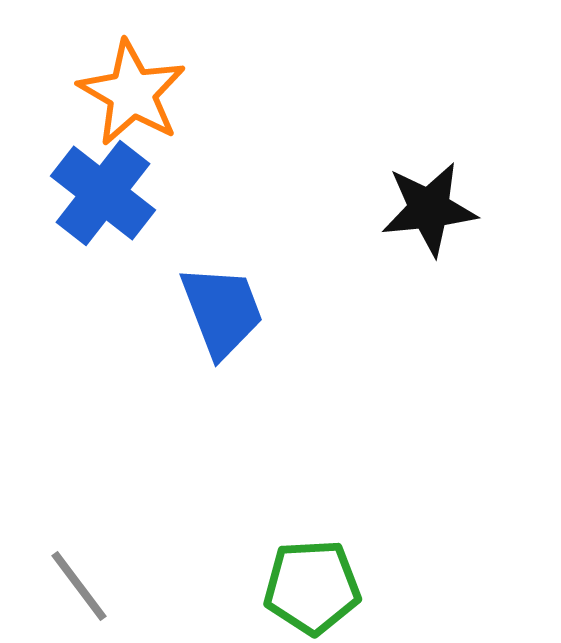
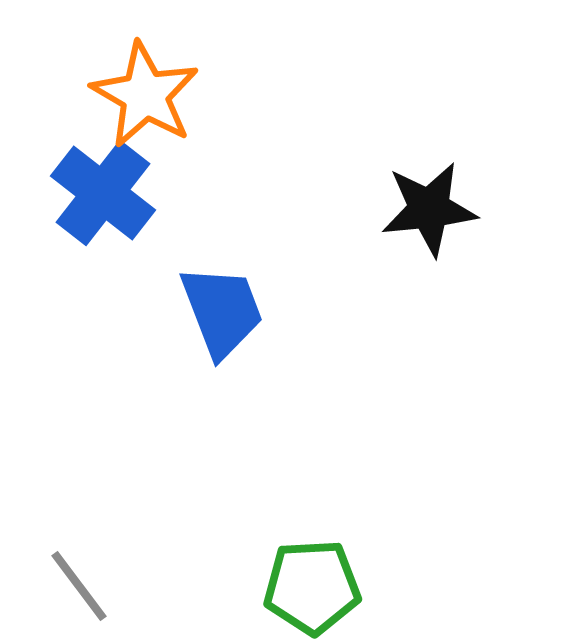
orange star: moved 13 px right, 2 px down
